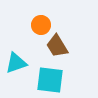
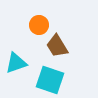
orange circle: moved 2 px left
cyan square: rotated 12 degrees clockwise
